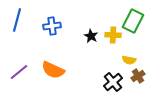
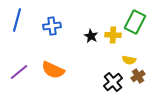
green rectangle: moved 2 px right, 1 px down
